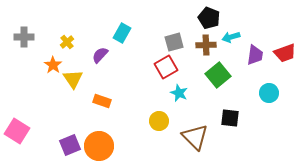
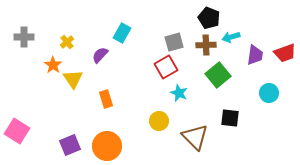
orange rectangle: moved 4 px right, 2 px up; rotated 54 degrees clockwise
orange circle: moved 8 px right
